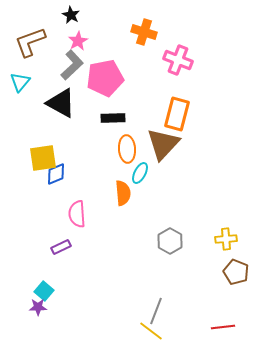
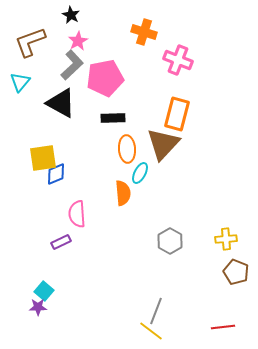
purple rectangle: moved 5 px up
